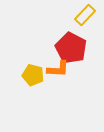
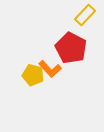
orange L-shape: moved 8 px left; rotated 45 degrees clockwise
